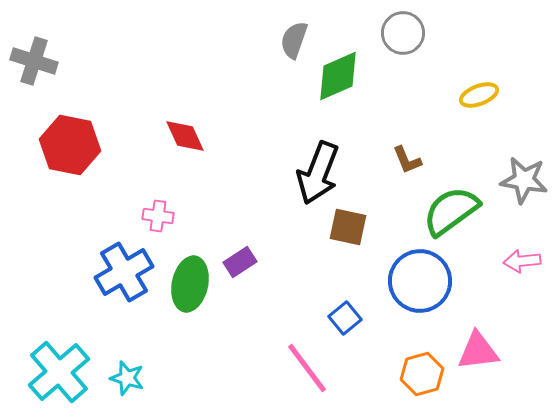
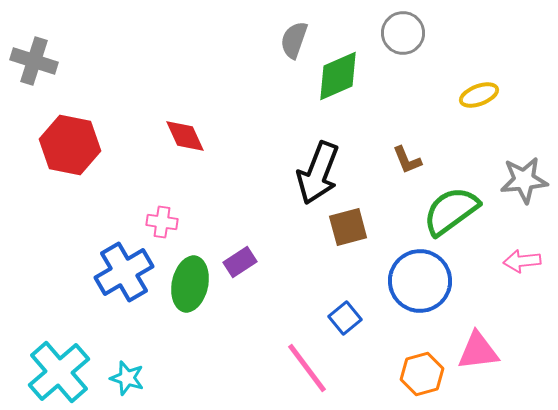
gray star: rotated 15 degrees counterclockwise
pink cross: moved 4 px right, 6 px down
brown square: rotated 27 degrees counterclockwise
